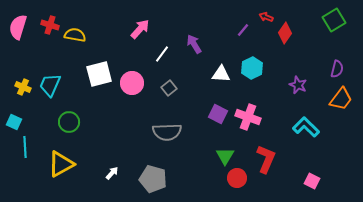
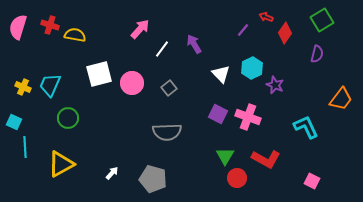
green square: moved 12 px left
white line: moved 5 px up
purple semicircle: moved 20 px left, 15 px up
white triangle: rotated 42 degrees clockwise
purple star: moved 23 px left
green circle: moved 1 px left, 4 px up
cyan L-shape: rotated 20 degrees clockwise
red L-shape: rotated 96 degrees clockwise
